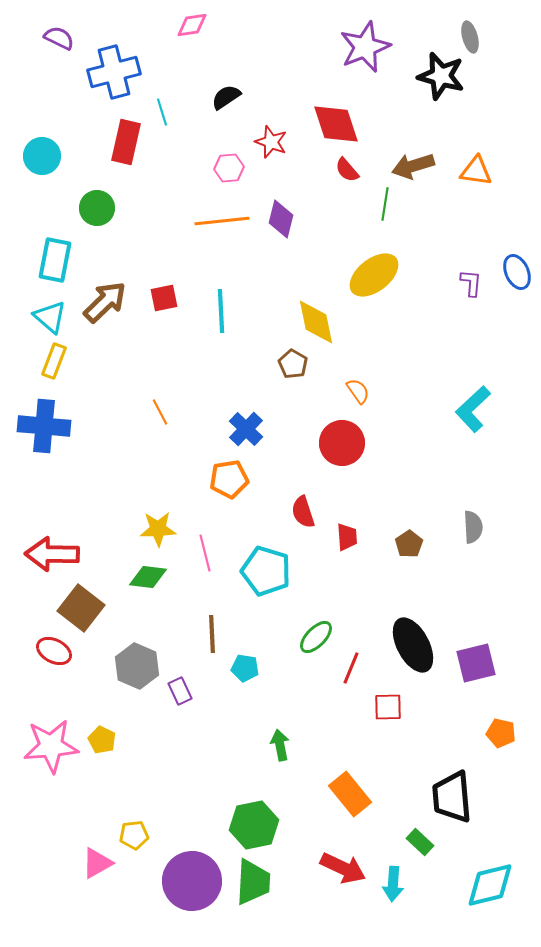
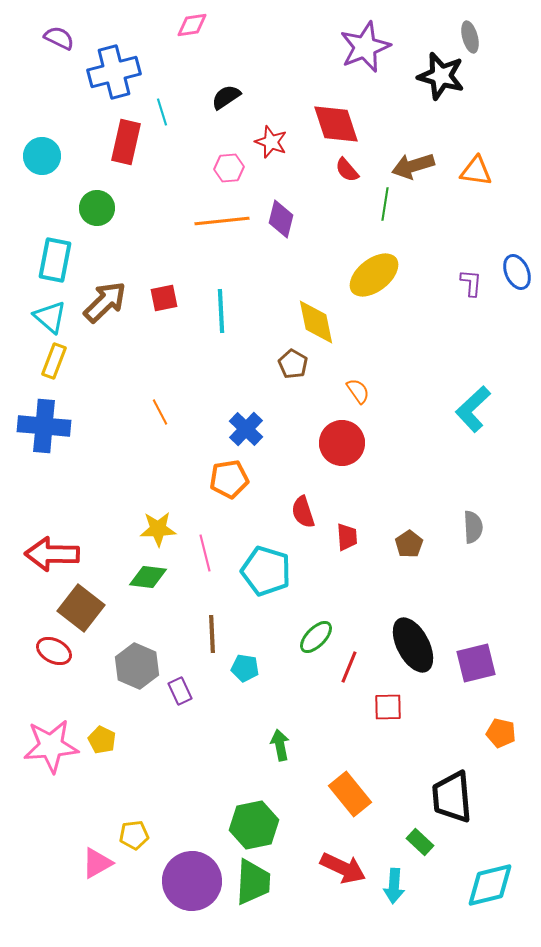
red line at (351, 668): moved 2 px left, 1 px up
cyan arrow at (393, 884): moved 1 px right, 2 px down
